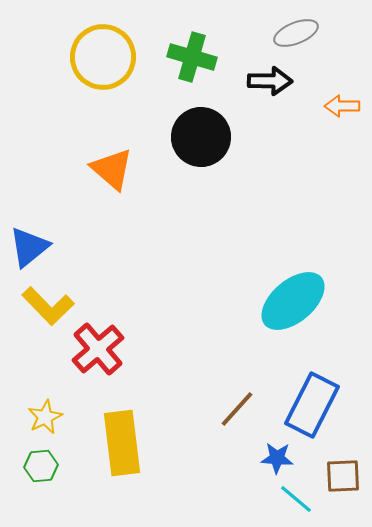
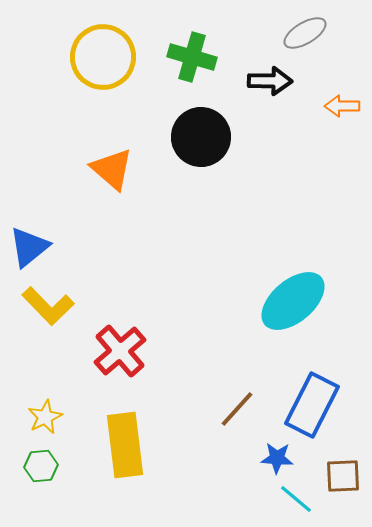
gray ellipse: moved 9 px right; rotated 9 degrees counterclockwise
red cross: moved 22 px right, 2 px down
yellow rectangle: moved 3 px right, 2 px down
